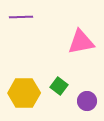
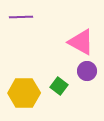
pink triangle: rotated 40 degrees clockwise
purple circle: moved 30 px up
